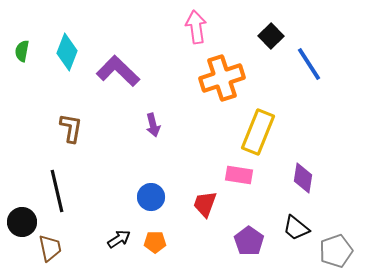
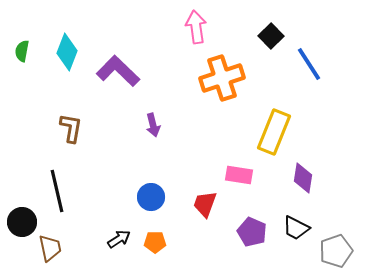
yellow rectangle: moved 16 px right
black trapezoid: rotated 12 degrees counterclockwise
purple pentagon: moved 3 px right, 9 px up; rotated 12 degrees counterclockwise
